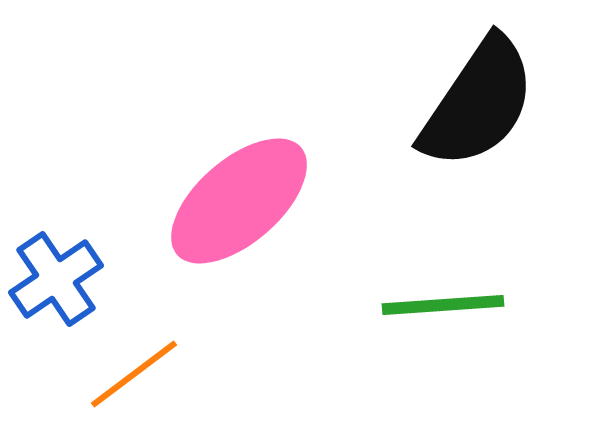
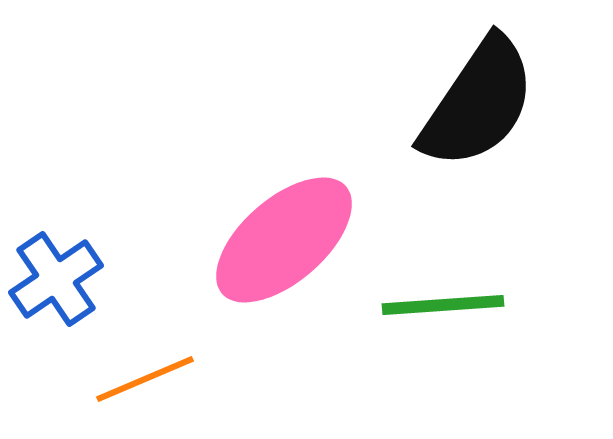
pink ellipse: moved 45 px right, 39 px down
orange line: moved 11 px right, 5 px down; rotated 14 degrees clockwise
